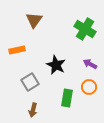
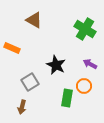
brown triangle: rotated 36 degrees counterclockwise
orange rectangle: moved 5 px left, 2 px up; rotated 35 degrees clockwise
orange circle: moved 5 px left, 1 px up
brown arrow: moved 11 px left, 3 px up
